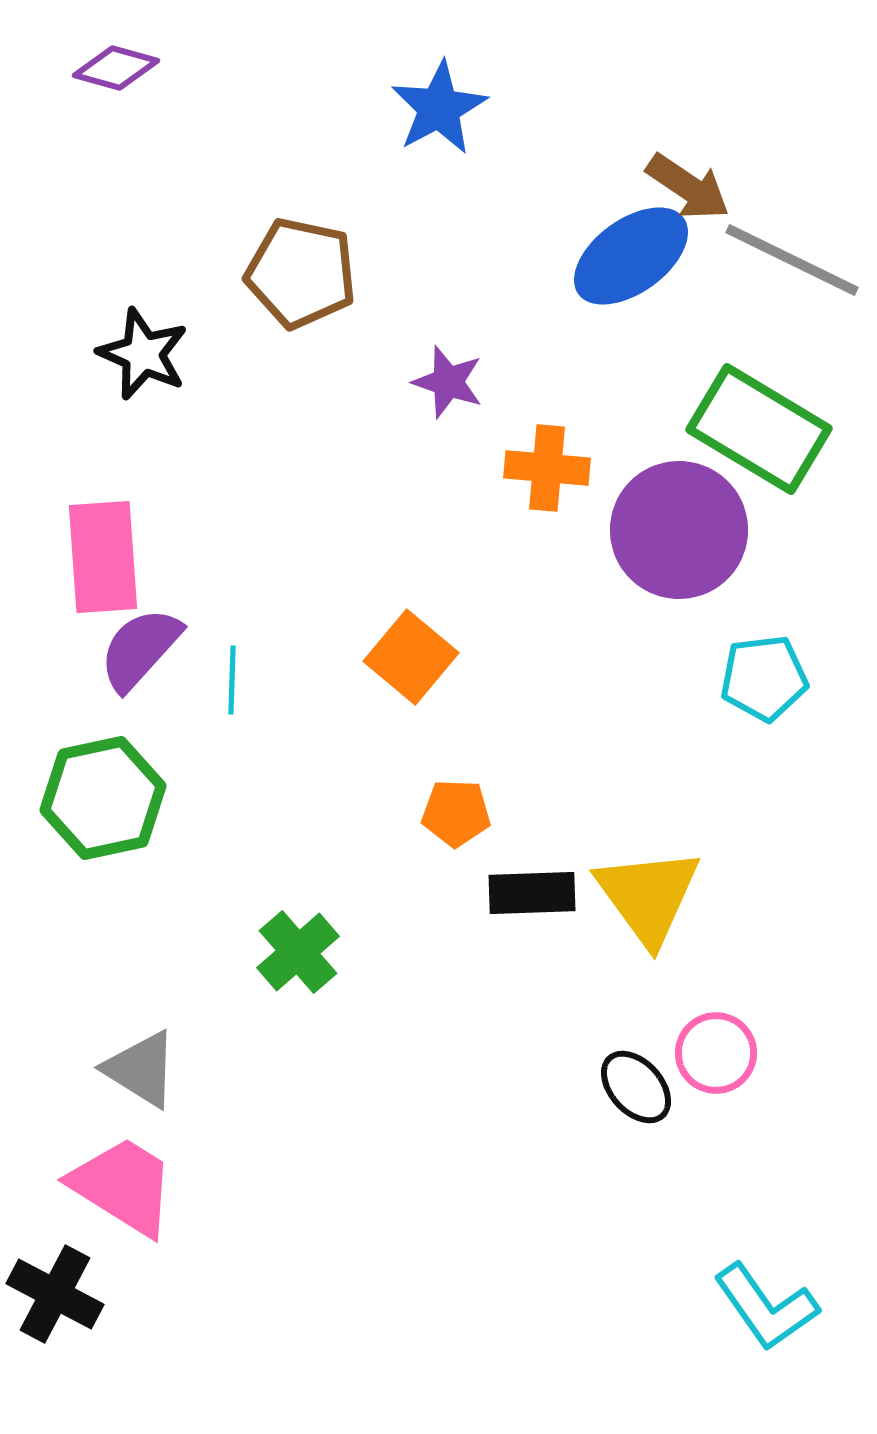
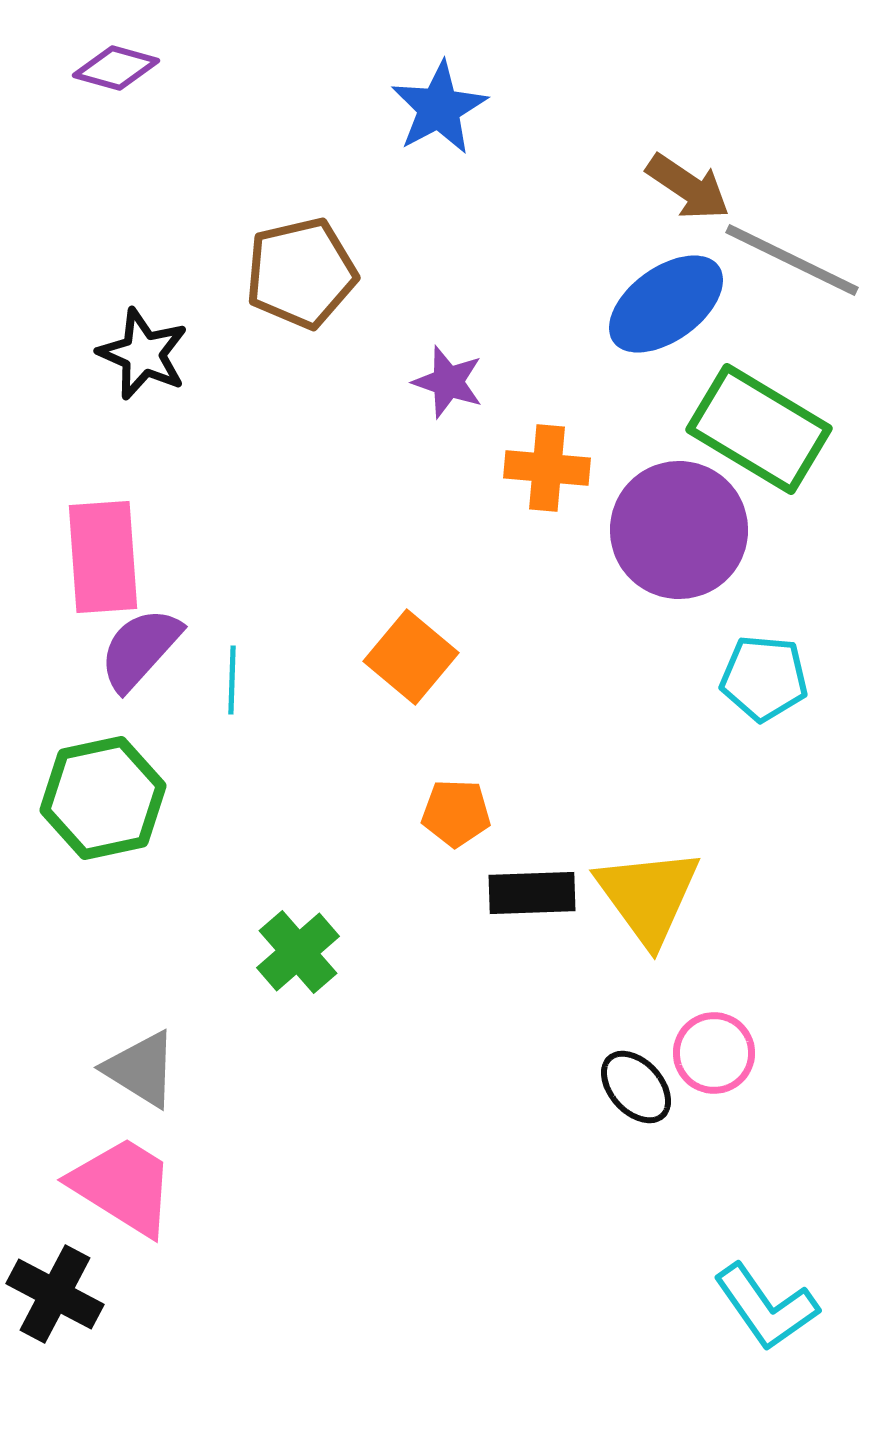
blue ellipse: moved 35 px right, 48 px down
brown pentagon: rotated 25 degrees counterclockwise
cyan pentagon: rotated 12 degrees clockwise
pink circle: moved 2 px left
